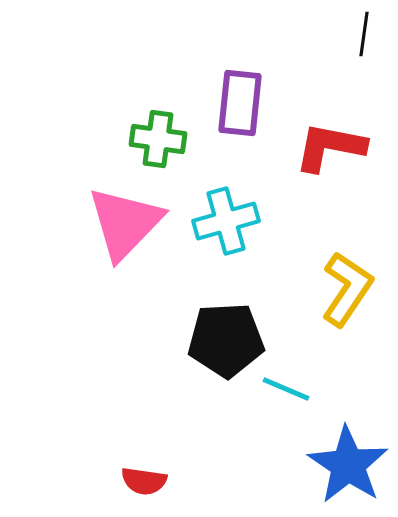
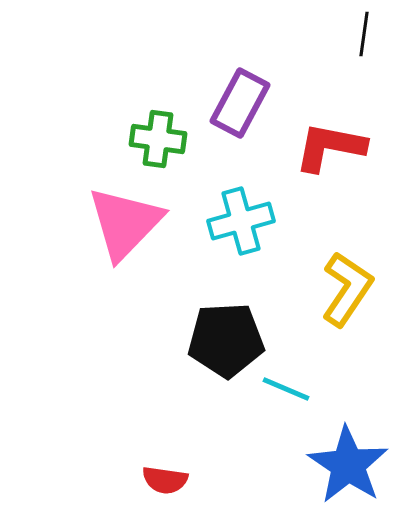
purple rectangle: rotated 22 degrees clockwise
cyan cross: moved 15 px right
red semicircle: moved 21 px right, 1 px up
